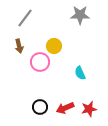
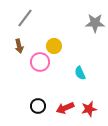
gray star: moved 15 px right, 8 px down
black circle: moved 2 px left, 1 px up
